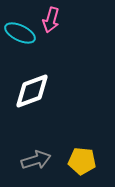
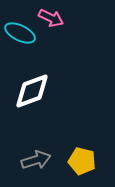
pink arrow: moved 2 px up; rotated 80 degrees counterclockwise
yellow pentagon: rotated 8 degrees clockwise
